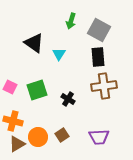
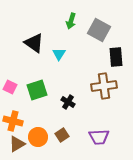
black rectangle: moved 18 px right
black cross: moved 3 px down
